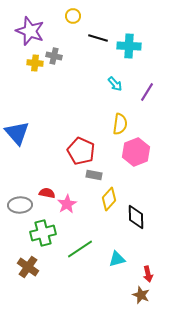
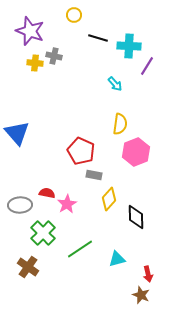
yellow circle: moved 1 px right, 1 px up
purple line: moved 26 px up
green cross: rotated 30 degrees counterclockwise
